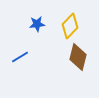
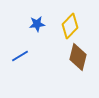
blue line: moved 1 px up
